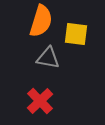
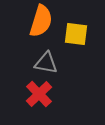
gray triangle: moved 2 px left, 5 px down
red cross: moved 1 px left, 7 px up
